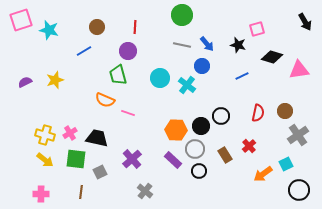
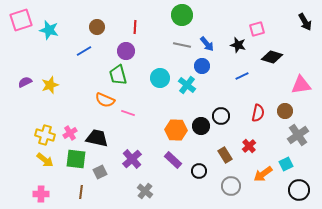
purple circle at (128, 51): moved 2 px left
pink triangle at (299, 70): moved 2 px right, 15 px down
yellow star at (55, 80): moved 5 px left, 5 px down
gray circle at (195, 149): moved 36 px right, 37 px down
